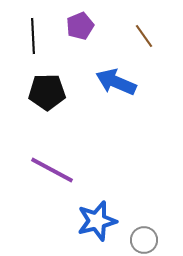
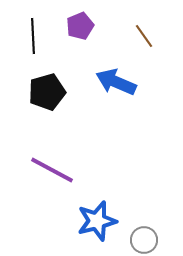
black pentagon: rotated 15 degrees counterclockwise
